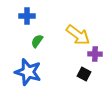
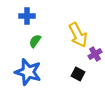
yellow arrow: rotated 25 degrees clockwise
green semicircle: moved 2 px left
purple cross: rotated 32 degrees counterclockwise
black square: moved 6 px left
